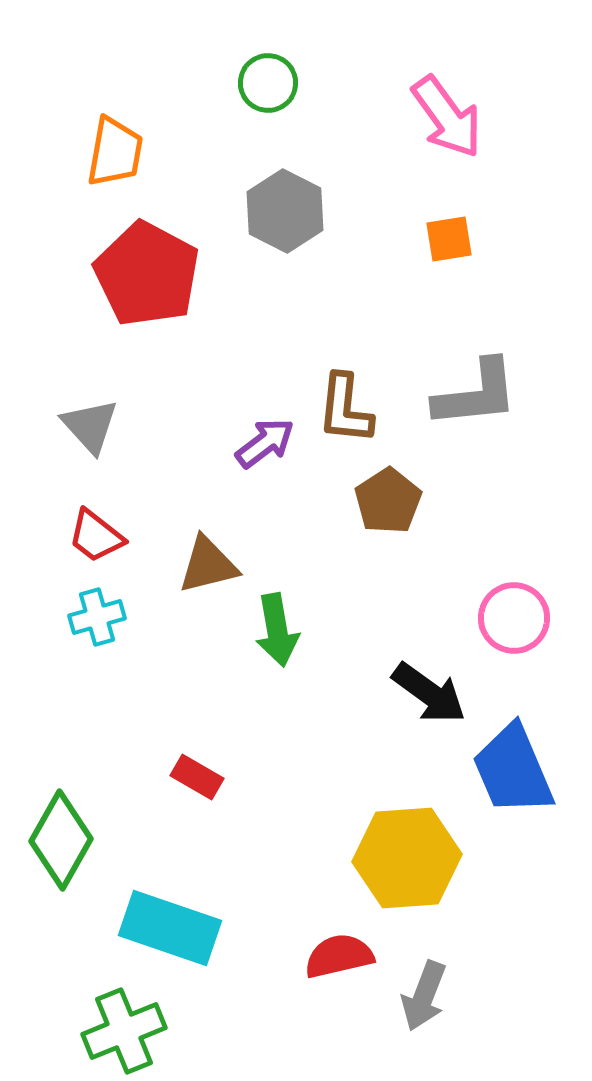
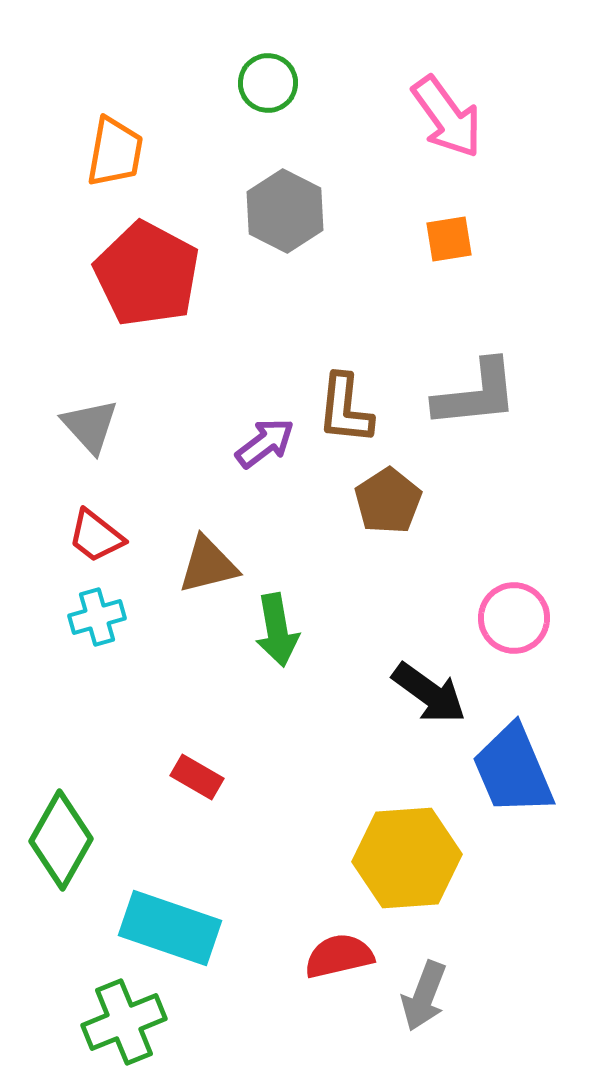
green cross: moved 9 px up
